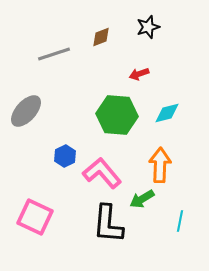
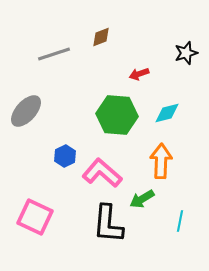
black star: moved 38 px right, 26 px down
orange arrow: moved 1 px right, 4 px up
pink L-shape: rotated 9 degrees counterclockwise
